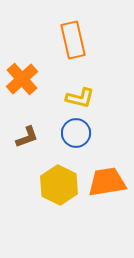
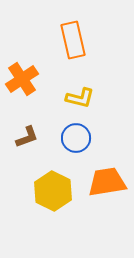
orange cross: rotated 8 degrees clockwise
blue circle: moved 5 px down
yellow hexagon: moved 6 px left, 6 px down
